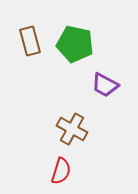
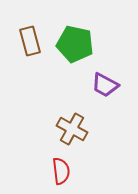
red semicircle: rotated 24 degrees counterclockwise
